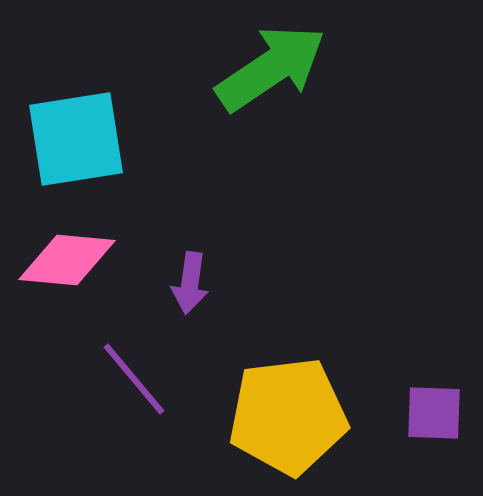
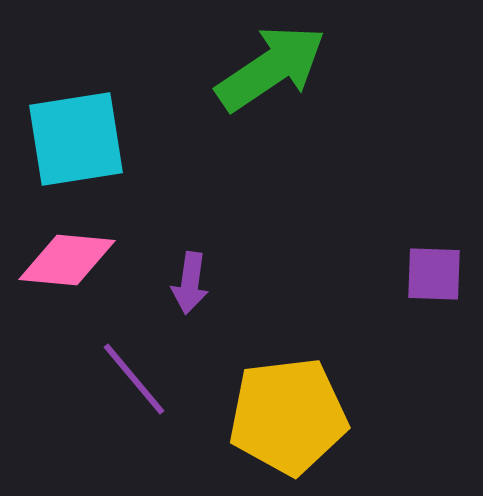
purple square: moved 139 px up
